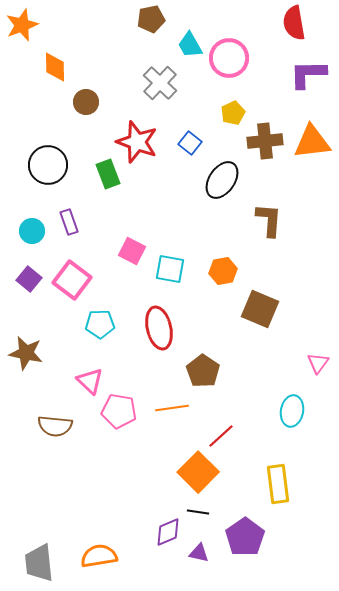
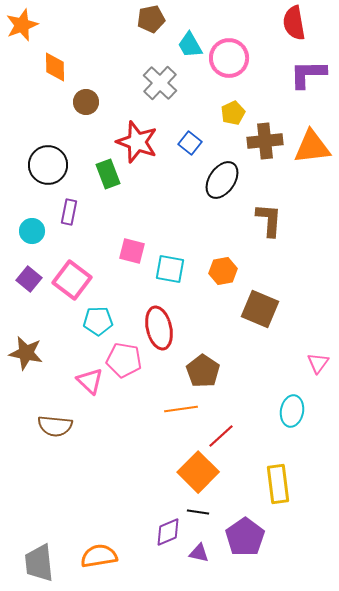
orange triangle at (312, 142): moved 5 px down
purple rectangle at (69, 222): moved 10 px up; rotated 30 degrees clockwise
pink square at (132, 251): rotated 12 degrees counterclockwise
cyan pentagon at (100, 324): moved 2 px left, 3 px up
orange line at (172, 408): moved 9 px right, 1 px down
pink pentagon at (119, 411): moved 5 px right, 51 px up
